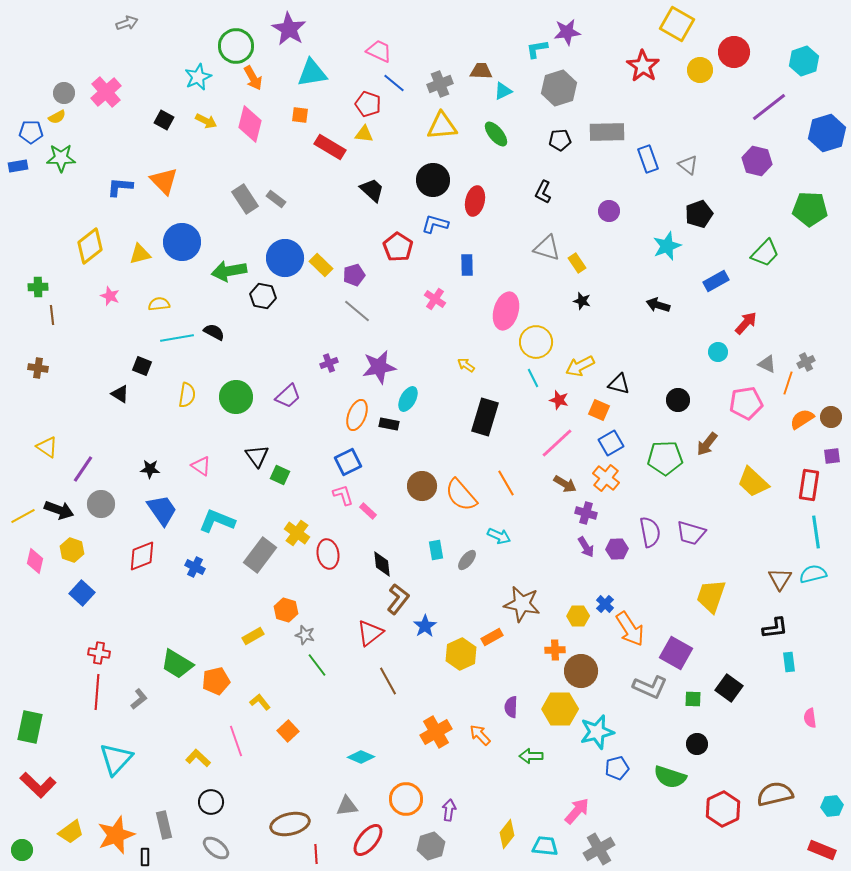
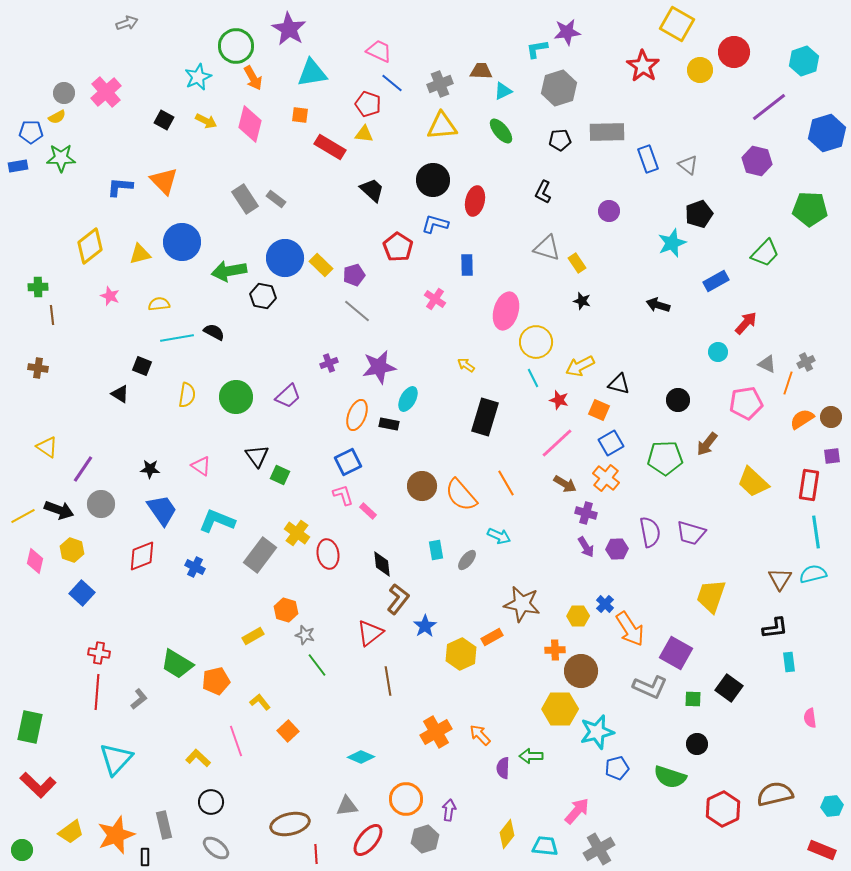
blue line at (394, 83): moved 2 px left
green ellipse at (496, 134): moved 5 px right, 3 px up
cyan star at (667, 246): moved 5 px right, 3 px up
brown line at (388, 681): rotated 20 degrees clockwise
purple semicircle at (511, 707): moved 8 px left, 61 px down
gray hexagon at (431, 846): moved 6 px left, 7 px up
